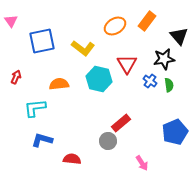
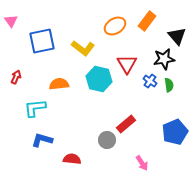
black triangle: moved 2 px left
red rectangle: moved 5 px right, 1 px down
gray circle: moved 1 px left, 1 px up
